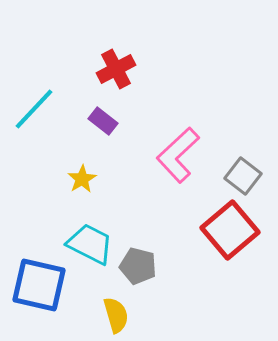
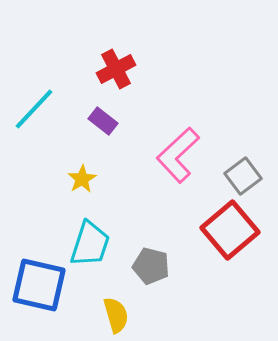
gray square: rotated 15 degrees clockwise
cyan trapezoid: rotated 81 degrees clockwise
gray pentagon: moved 13 px right
